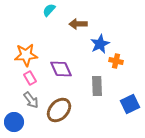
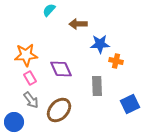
blue star: rotated 24 degrees clockwise
